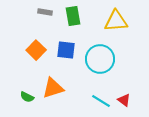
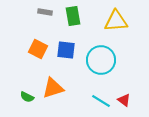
orange square: moved 2 px right, 1 px up; rotated 18 degrees counterclockwise
cyan circle: moved 1 px right, 1 px down
